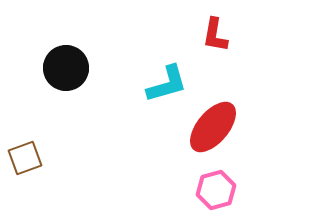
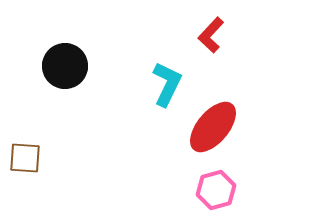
red L-shape: moved 4 px left; rotated 33 degrees clockwise
black circle: moved 1 px left, 2 px up
cyan L-shape: rotated 48 degrees counterclockwise
brown square: rotated 24 degrees clockwise
